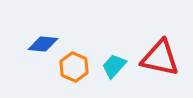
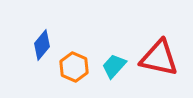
blue diamond: moved 1 px left, 1 px down; rotated 56 degrees counterclockwise
red triangle: moved 1 px left
